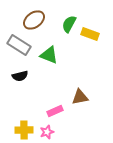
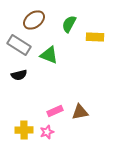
yellow rectangle: moved 5 px right, 3 px down; rotated 18 degrees counterclockwise
black semicircle: moved 1 px left, 1 px up
brown triangle: moved 15 px down
